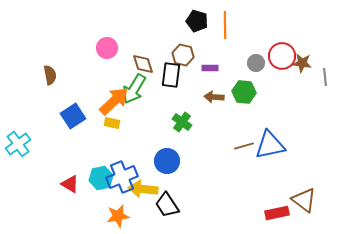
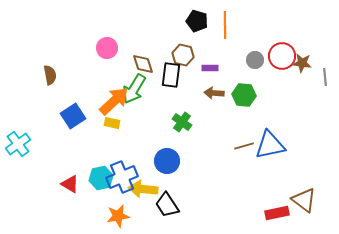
gray circle: moved 1 px left, 3 px up
green hexagon: moved 3 px down
brown arrow: moved 4 px up
